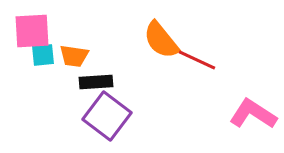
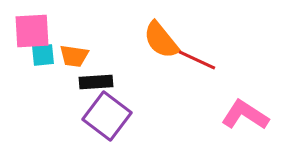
pink L-shape: moved 8 px left, 1 px down
